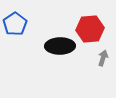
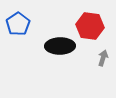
blue pentagon: moved 3 px right
red hexagon: moved 3 px up; rotated 12 degrees clockwise
